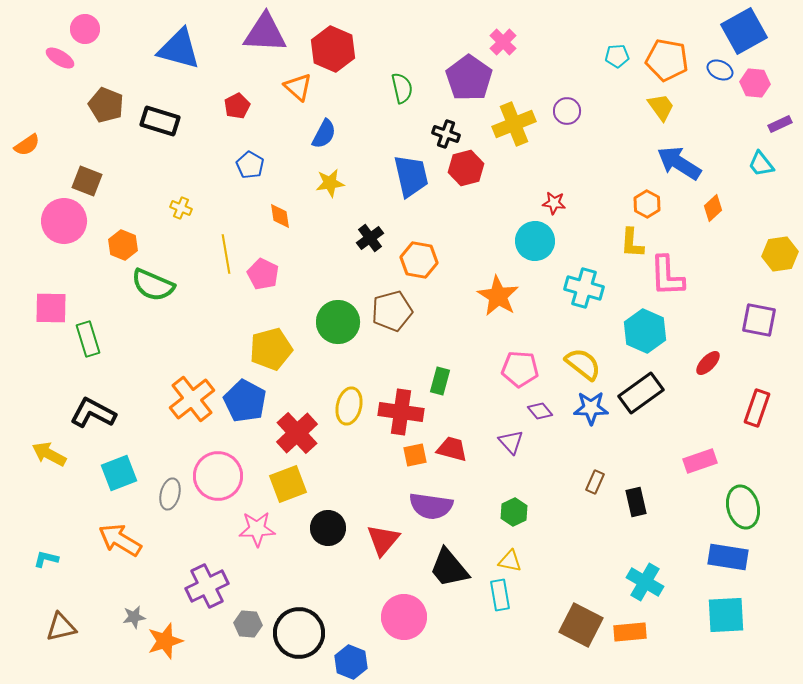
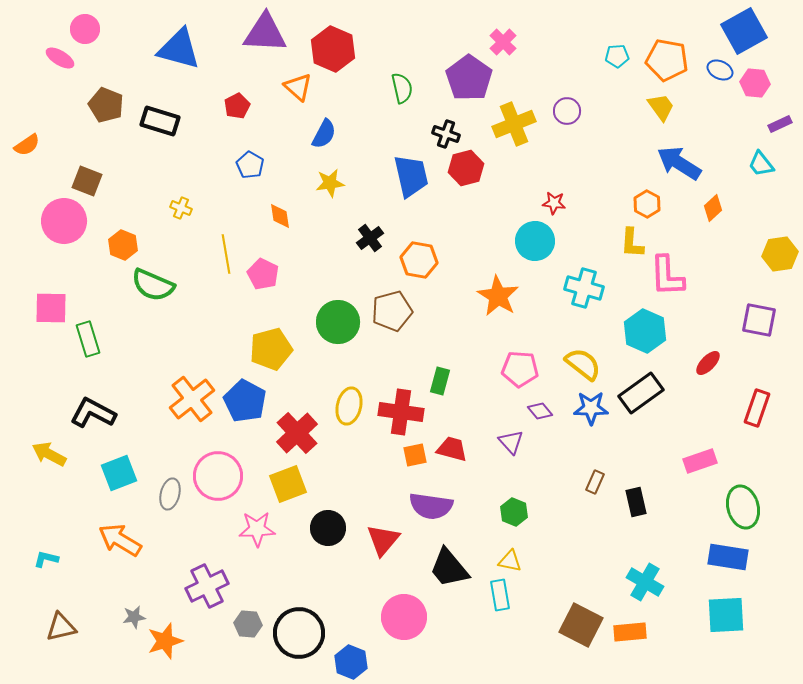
green hexagon at (514, 512): rotated 12 degrees counterclockwise
